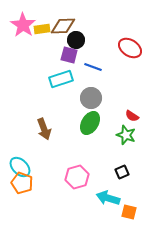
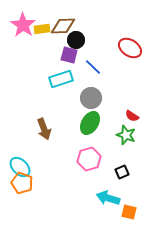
blue line: rotated 24 degrees clockwise
pink hexagon: moved 12 px right, 18 px up
